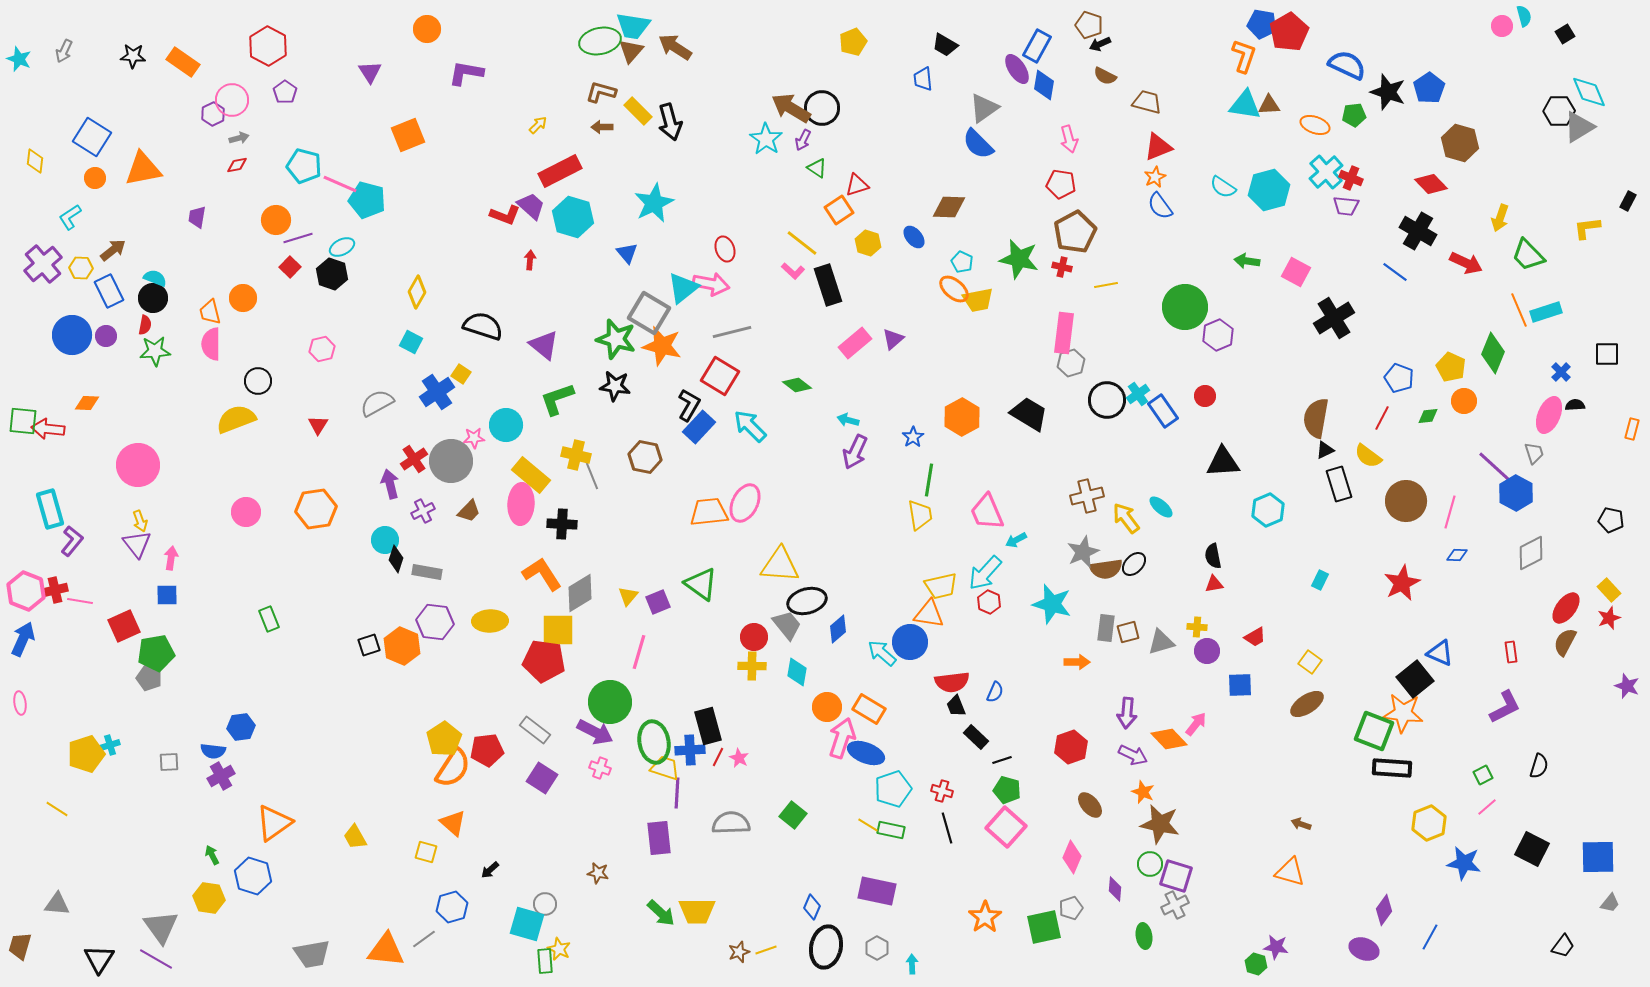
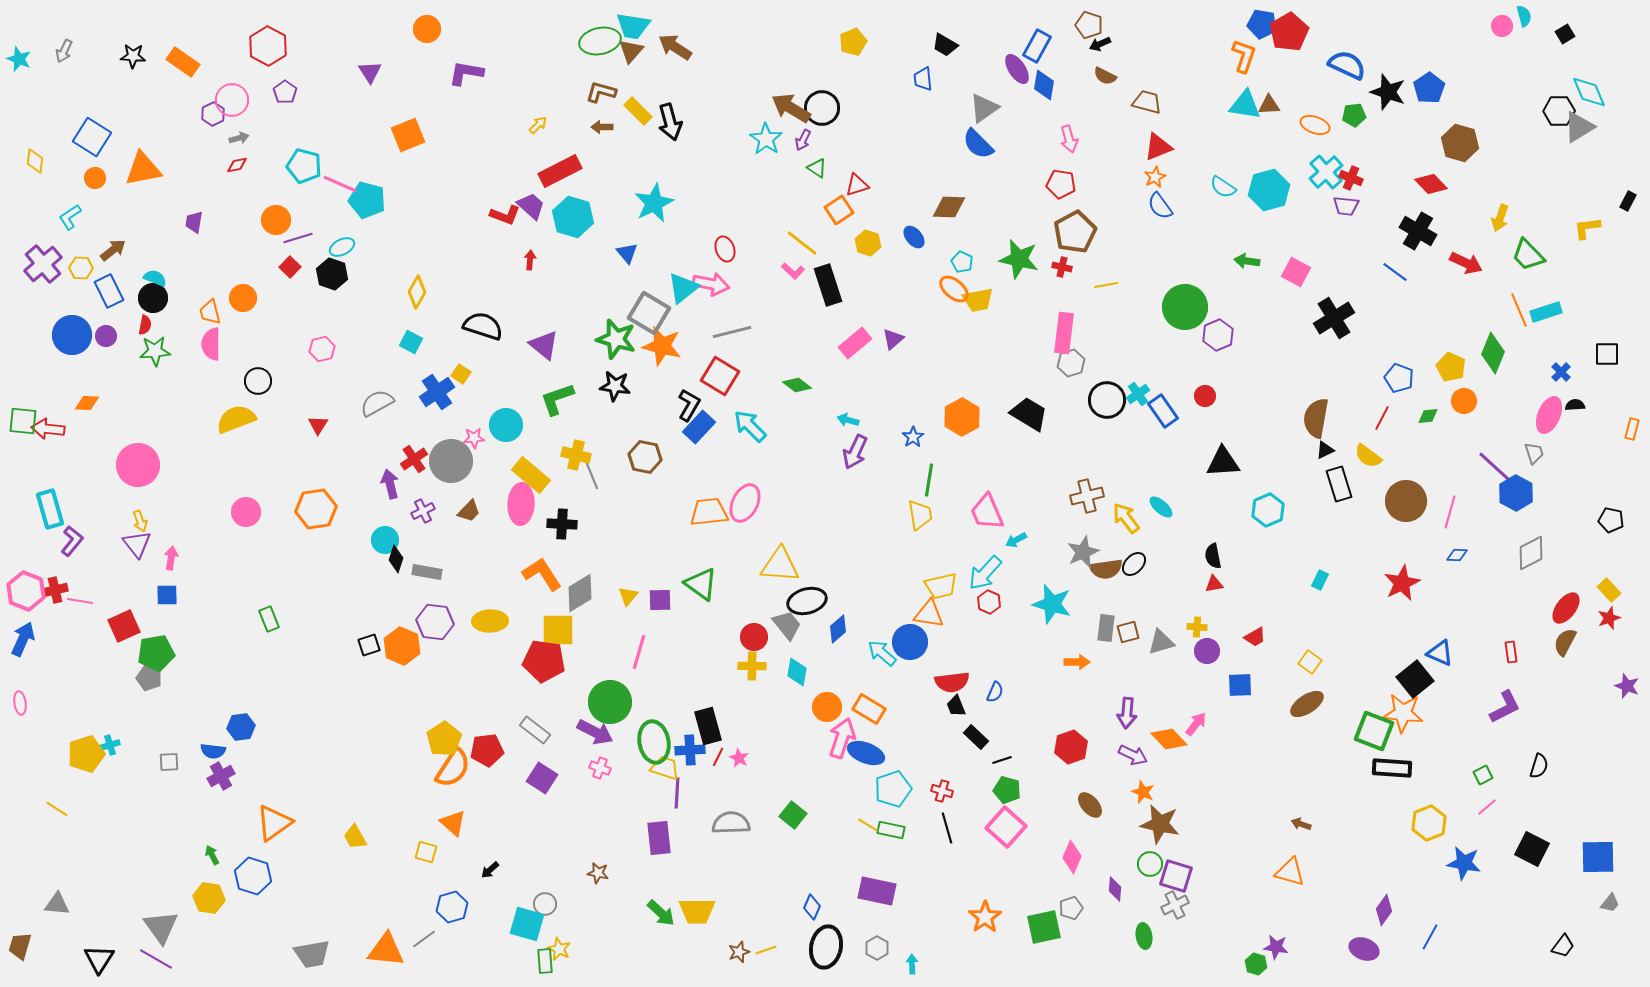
purple trapezoid at (197, 217): moved 3 px left, 5 px down
purple square at (658, 602): moved 2 px right, 2 px up; rotated 20 degrees clockwise
